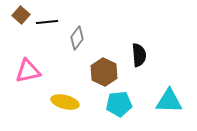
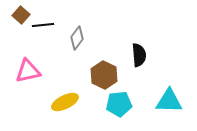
black line: moved 4 px left, 3 px down
brown hexagon: moved 3 px down
yellow ellipse: rotated 40 degrees counterclockwise
